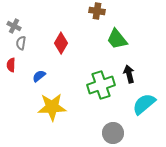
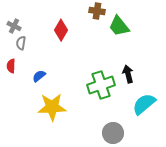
green trapezoid: moved 2 px right, 13 px up
red diamond: moved 13 px up
red semicircle: moved 1 px down
black arrow: moved 1 px left
